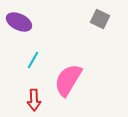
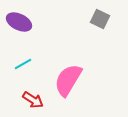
cyan line: moved 10 px left, 4 px down; rotated 30 degrees clockwise
red arrow: moved 1 px left; rotated 55 degrees counterclockwise
